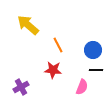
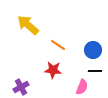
orange line: rotated 28 degrees counterclockwise
black line: moved 1 px left, 1 px down
